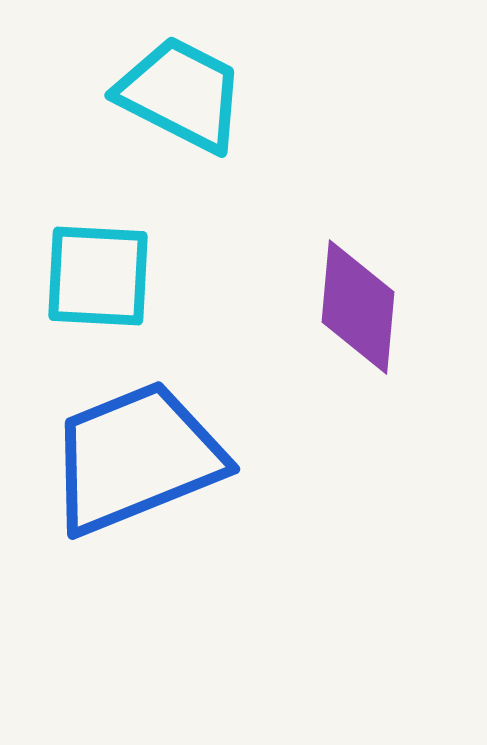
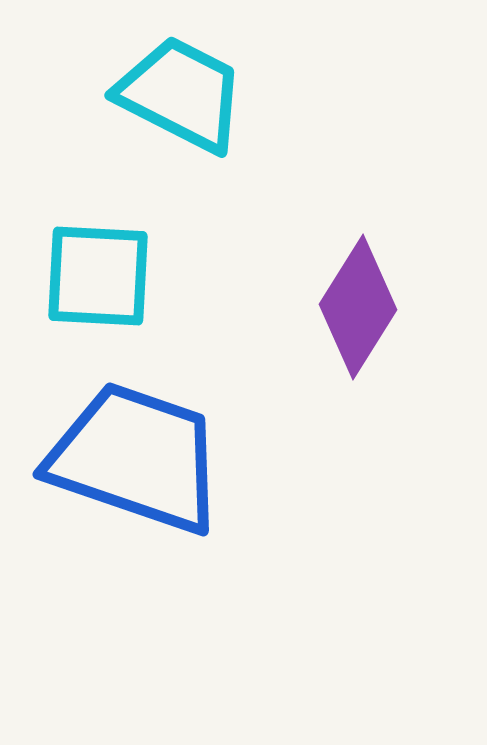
purple diamond: rotated 27 degrees clockwise
blue trapezoid: rotated 41 degrees clockwise
